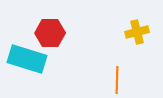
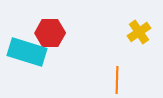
yellow cross: moved 2 px right; rotated 20 degrees counterclockwise
cyan rectangle: moved 7 px up
